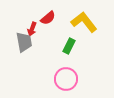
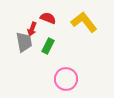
red semicircle: rotated 119 degrees counterclockwise
green rectangle: moved 21 px left
